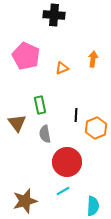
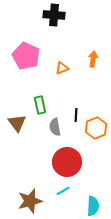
gray semicircle: moved 10 px right, 7 px up
brown star: moved 5 px right
